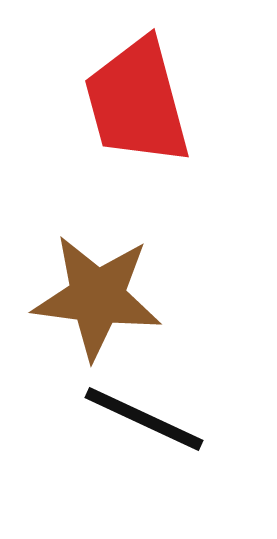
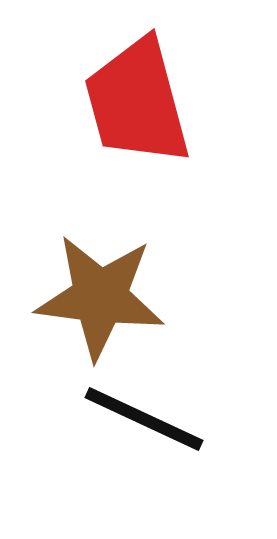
brown star: moved 3 px right
